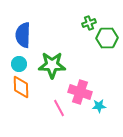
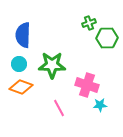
orange diamond: rotated 70 degrees counterclockwise
pink cross: moved 7 px right, 7 px up
cyan star: moved 1 px right, 1 px up
